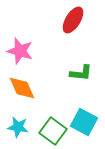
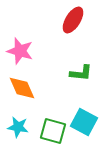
green square: rotated 20 degrees counterclockwise
